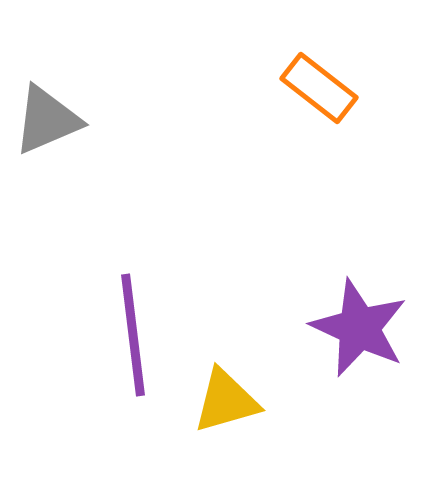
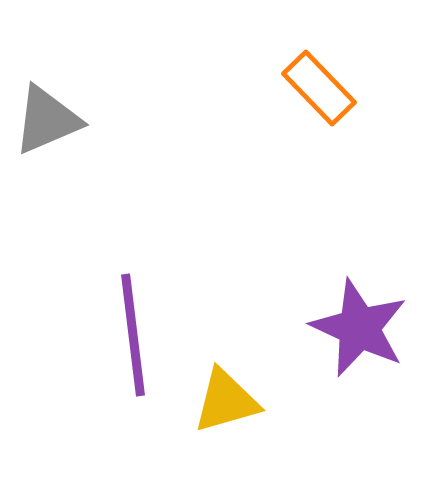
orange rectangle: rotated 8 degrees clockwise
